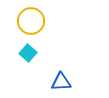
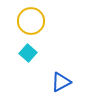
blue triangle: rotated 25 degrees counterclockwise
